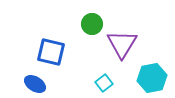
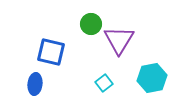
green circle: moved 1 px left
purple triangle: moved 3 px left, 4 px up
blue ellipse: rotated 65 degrees clockwise
